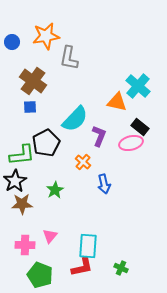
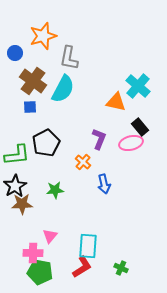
orange star: moved 3 px left; rotated 8 degrees counterclockwise
blue circle: moved 3 px right, 11 px down
orange triangle: moved 1 px left
cyan semicircle: moved 12 px left, 30 px up; rotated 16 degrees counterclockwise
black rectangle: rotated 12 degrees clockwise
purple L-shape: moved 3 px down
green L-shape: moved 5 px left
black star: moved 5 px down
green star: rotated 24 degrees clockwise
pink cross: moved 8 px right, 8 px down
red L-shape: rotated 20 degrees counterclockwise
green pentagon: moved 3 px up; rotated 10 degrees counterclockwise
